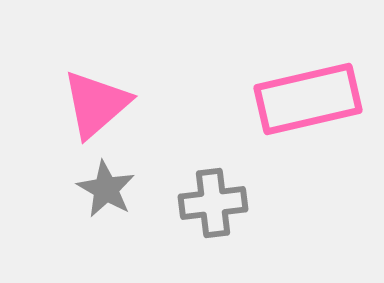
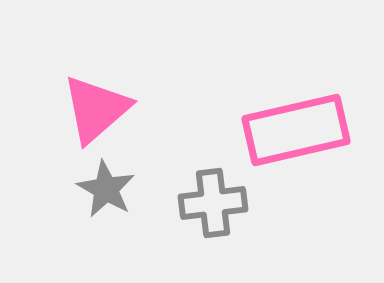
pink rectangle: moved 12 px left, 31 px down
pink triangle: moved 5 px down
